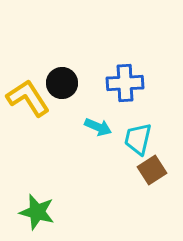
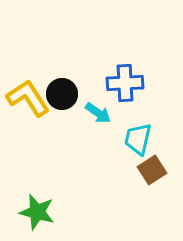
black circle: moved 11 px down
cyan arrow: moved 14 px up; rotated 12 degrees clockwise
